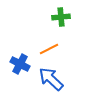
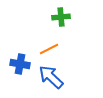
blue cross: rotated 18 degrees counterclockwise
blue arrow: moved 2 px up
